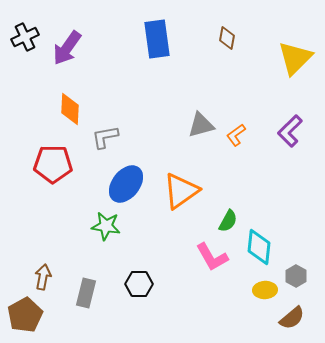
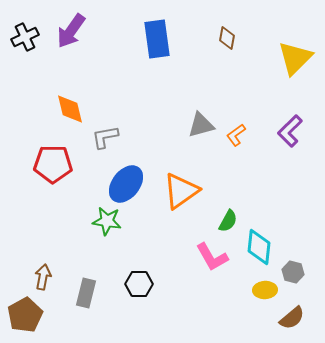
purple arrow: moved 4 px right, 17 px up
orange diamond: rotated 16 degrees counterclockwise
green star: moved 1 px right, 5 px up
gray hexagon: moved 3 px left, 4 px up; rotated 15 degrees counterclockwise
